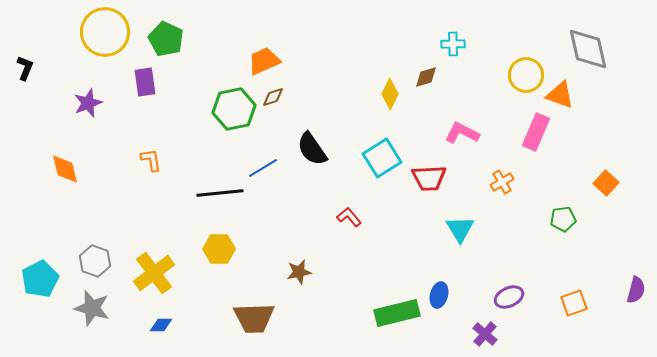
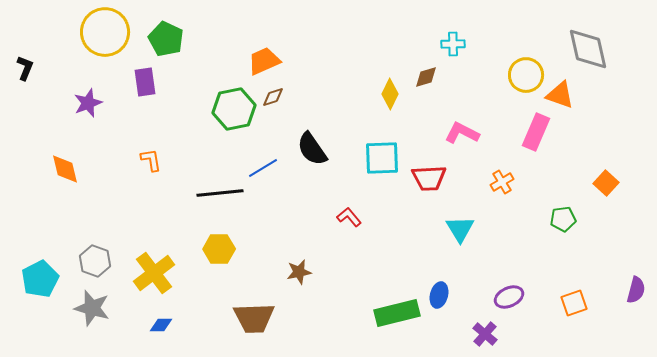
cyan square at (382, 158): rotated 30 degrees clockwise
